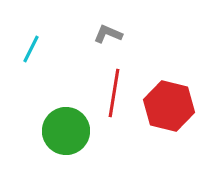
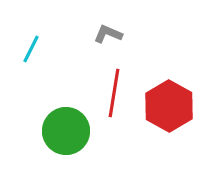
red hexagon: rotated 15 degrees clockwise
